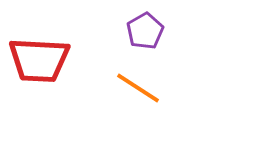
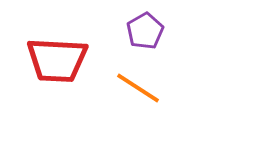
red trapezoid: moved 18 px right
